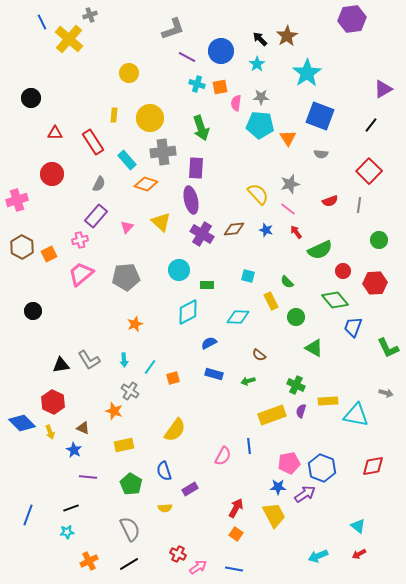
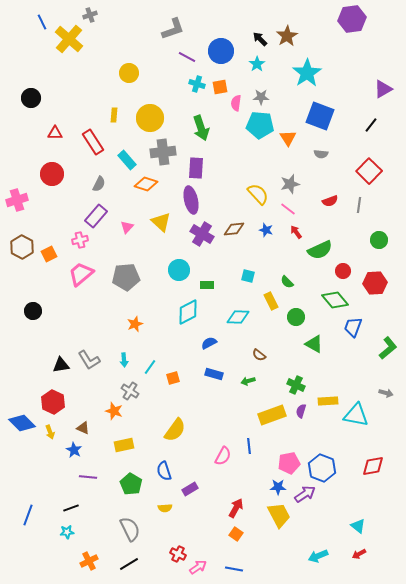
green triangle at (314, 348): moved 4 px up
green L-shape at (388, 348): rotated 105 degrees counterclockwise
yellow trapezoid at (274, 515): moved 5 px right
